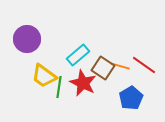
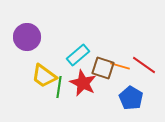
purple circle: moved 2 px up
brown square: rotated 15 degrees counterclockwise
blue pentagon: rotated 10 degrees counterclockwise
